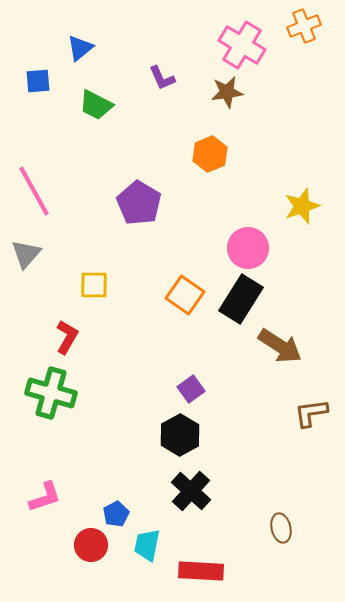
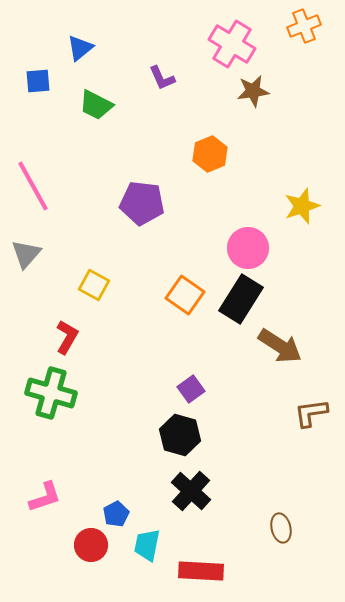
pink cross: moved 10 px left, 1 px up
brown star: moved 26 px right, 1 px up
pink line: moved 1 px left, 5 px up
purple pentagon: moved 3 px right; rotated 24 degrees counterclockwise
yellow square: rotated 28 degrees clockwise
black hexagon: rotated 15 degrees counterclockwise
